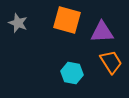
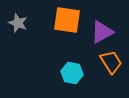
orange square: rotated 8 degrees counterclockwise
purple triangle: rotated 25 degrees counterclockwise
